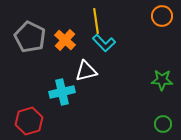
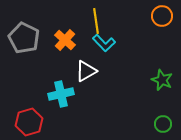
gray pentagon: moved 6 px left, 1 px down
white triangle: rotated 15 degrees counterclockwise
green star: rotated 20 degrees clockwise
cyan cross: moved 1 px left, 2 px down
red hexagon: moved 1 px down
